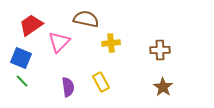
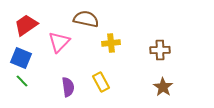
red trapezoid: moved 5 px left
